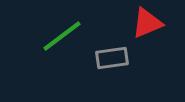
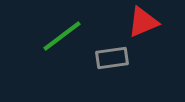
red triangle: moved 4 px left, 1 px up
